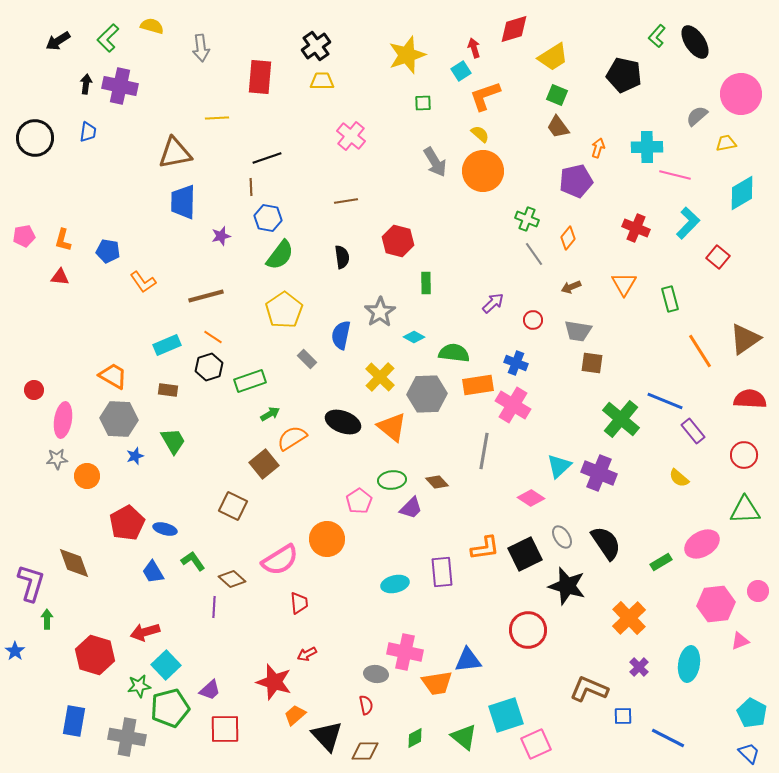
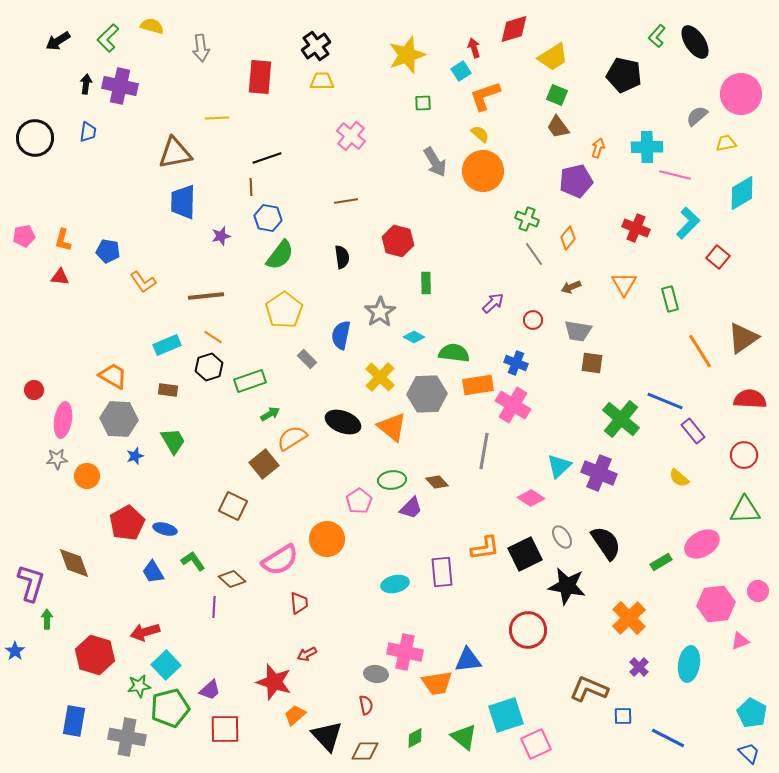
brown line at (206, 296): rotated 9 degrees clockwise
brown triangle at (745, 339): moved 2 px left, 1 px up
black star at (567, 586): rotated 6 degrees counterclockwise
